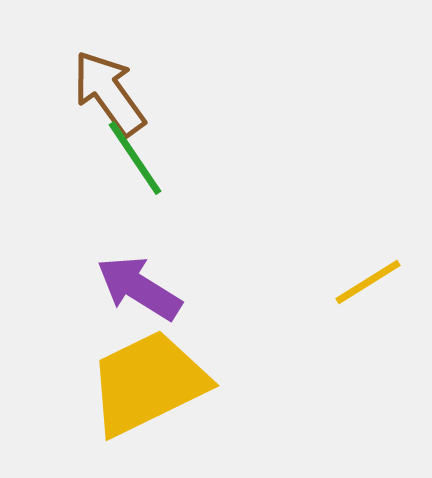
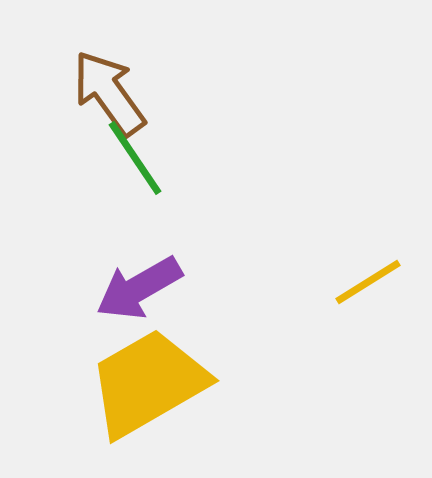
purple arrow: rotated 62 degrees counterclockwise
yellow trapezoid: rotated 4 degrees counterclockwise
